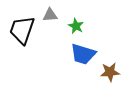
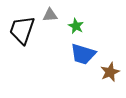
brown star: rotated 18 degrees counterclockwise
